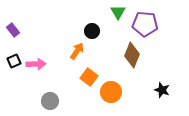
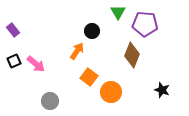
pink arrow: rotated 42 degrees clockwise
